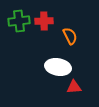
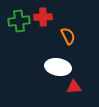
red cross: moved 1 px left, 4 px up
orange semicircle: moved 2 px left
